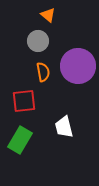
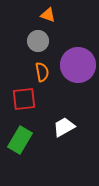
orange triangle: rotated 21 degrees counterclockwise
purple circle: moved 1 px up
orange semicircle: moved 1 px left
red square: moved 2 px up
white trapezoid: rotated 75 degrees clockwise
